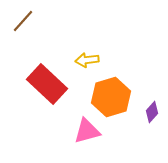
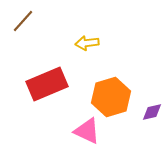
yellow arrow: moved 17 px up
red rectangle: rotated 66 degrees counterclockwise
purple diamond: rotated 35 degrees clockwise
pink triangle: rotated 40 degrees clockwise
